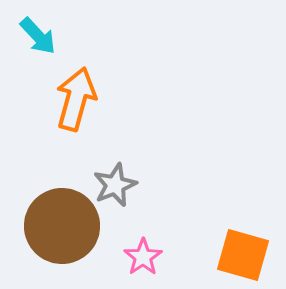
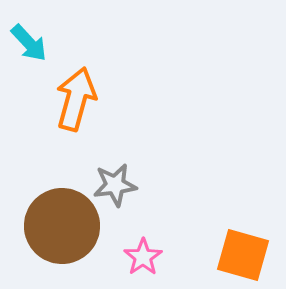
cyan arrow: moved 9 px left, 7 px down
gray star: rotated 15 degrees clockwise
